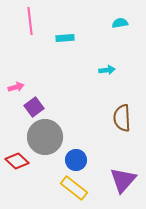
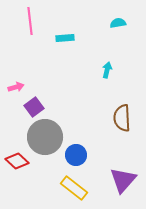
cyan semicircle: moved 2 px left
cyan arrow: rotated 70 degrees counterclockwise
blue circle: moved 5 px up
